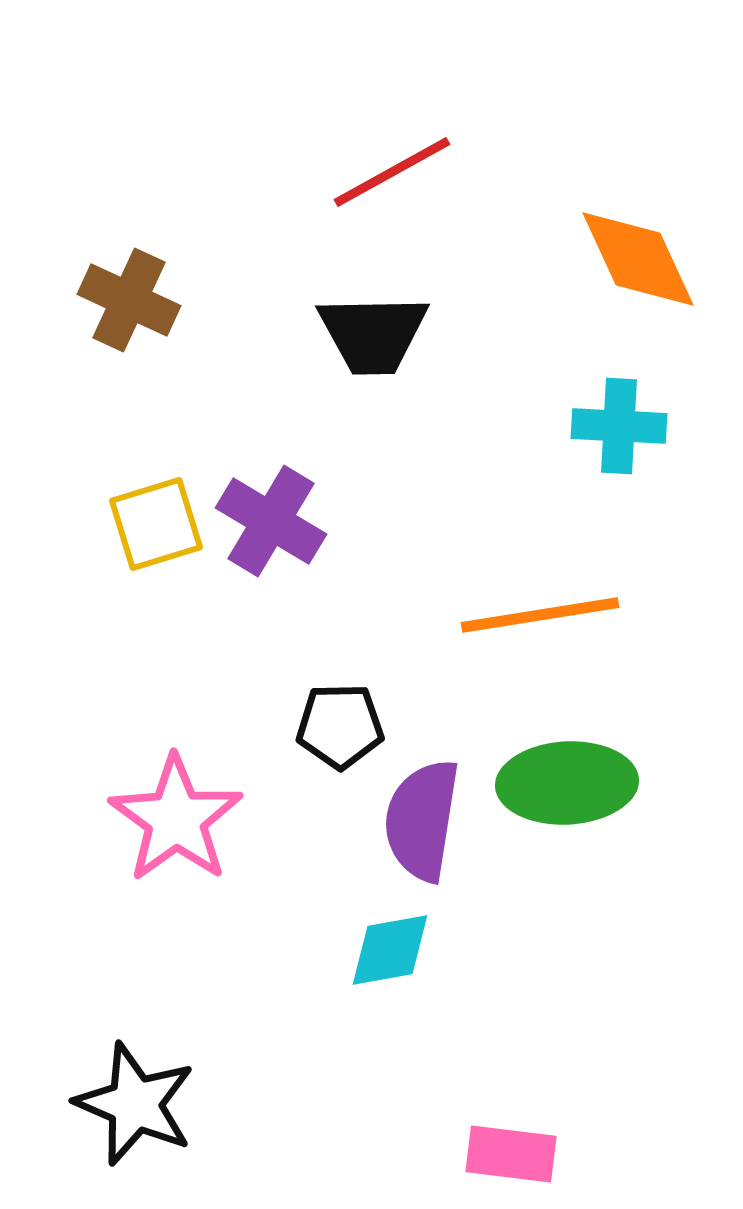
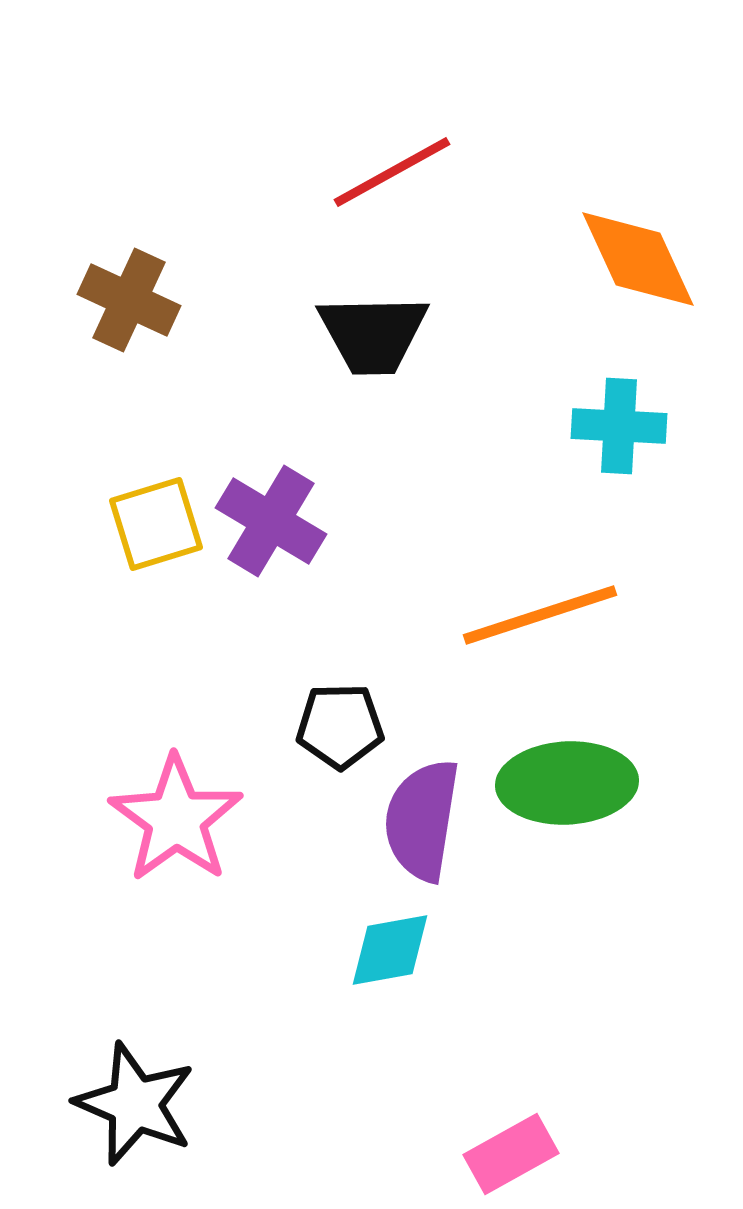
orange line: rotated 9 degrees counterclockwise
pink rectangle: rotated 36 degrees counterclockwise
